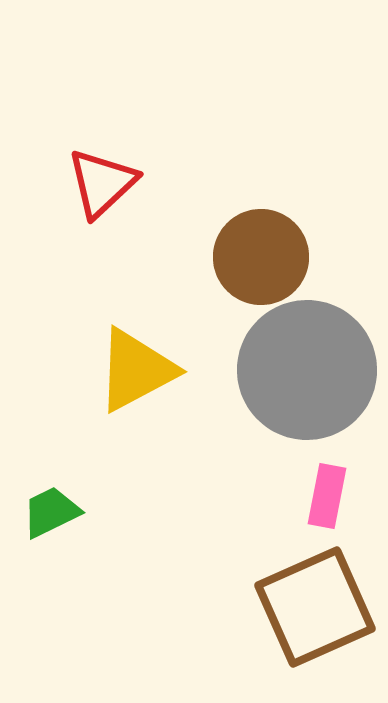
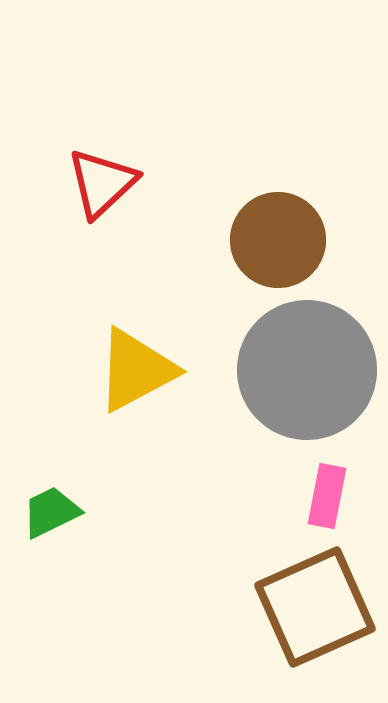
brown circle: moved 17 px right, 17 px up
